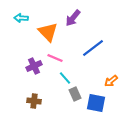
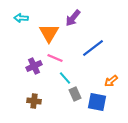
orange triangle: moved 1 px right, 1 px down; rotated 15 degrees clockwise
blue square: moved 1 px right, 1 px up
